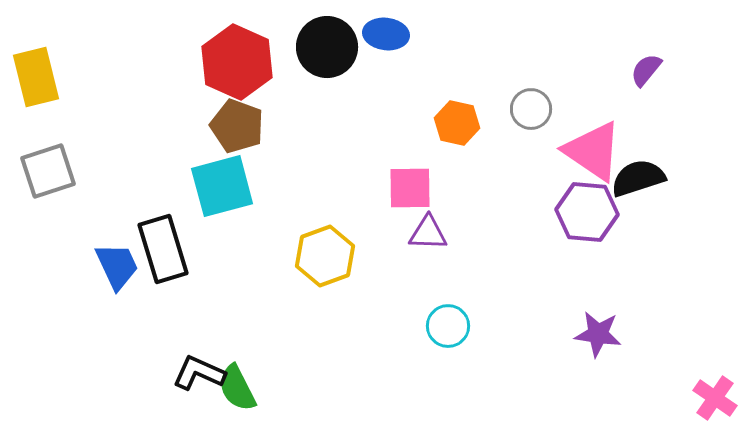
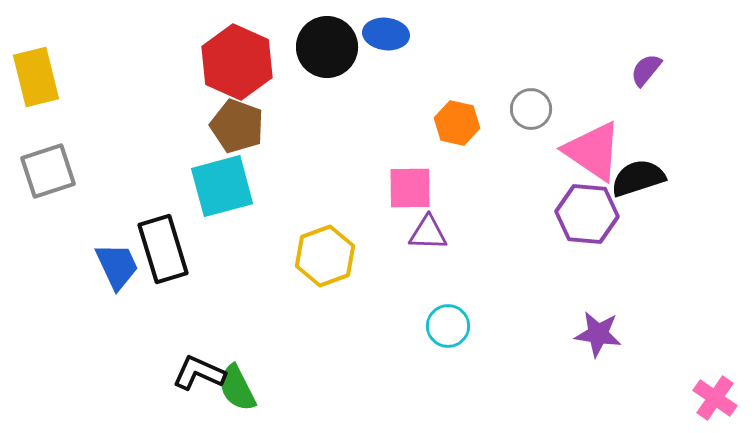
purple hexagon: moved 2 px down
